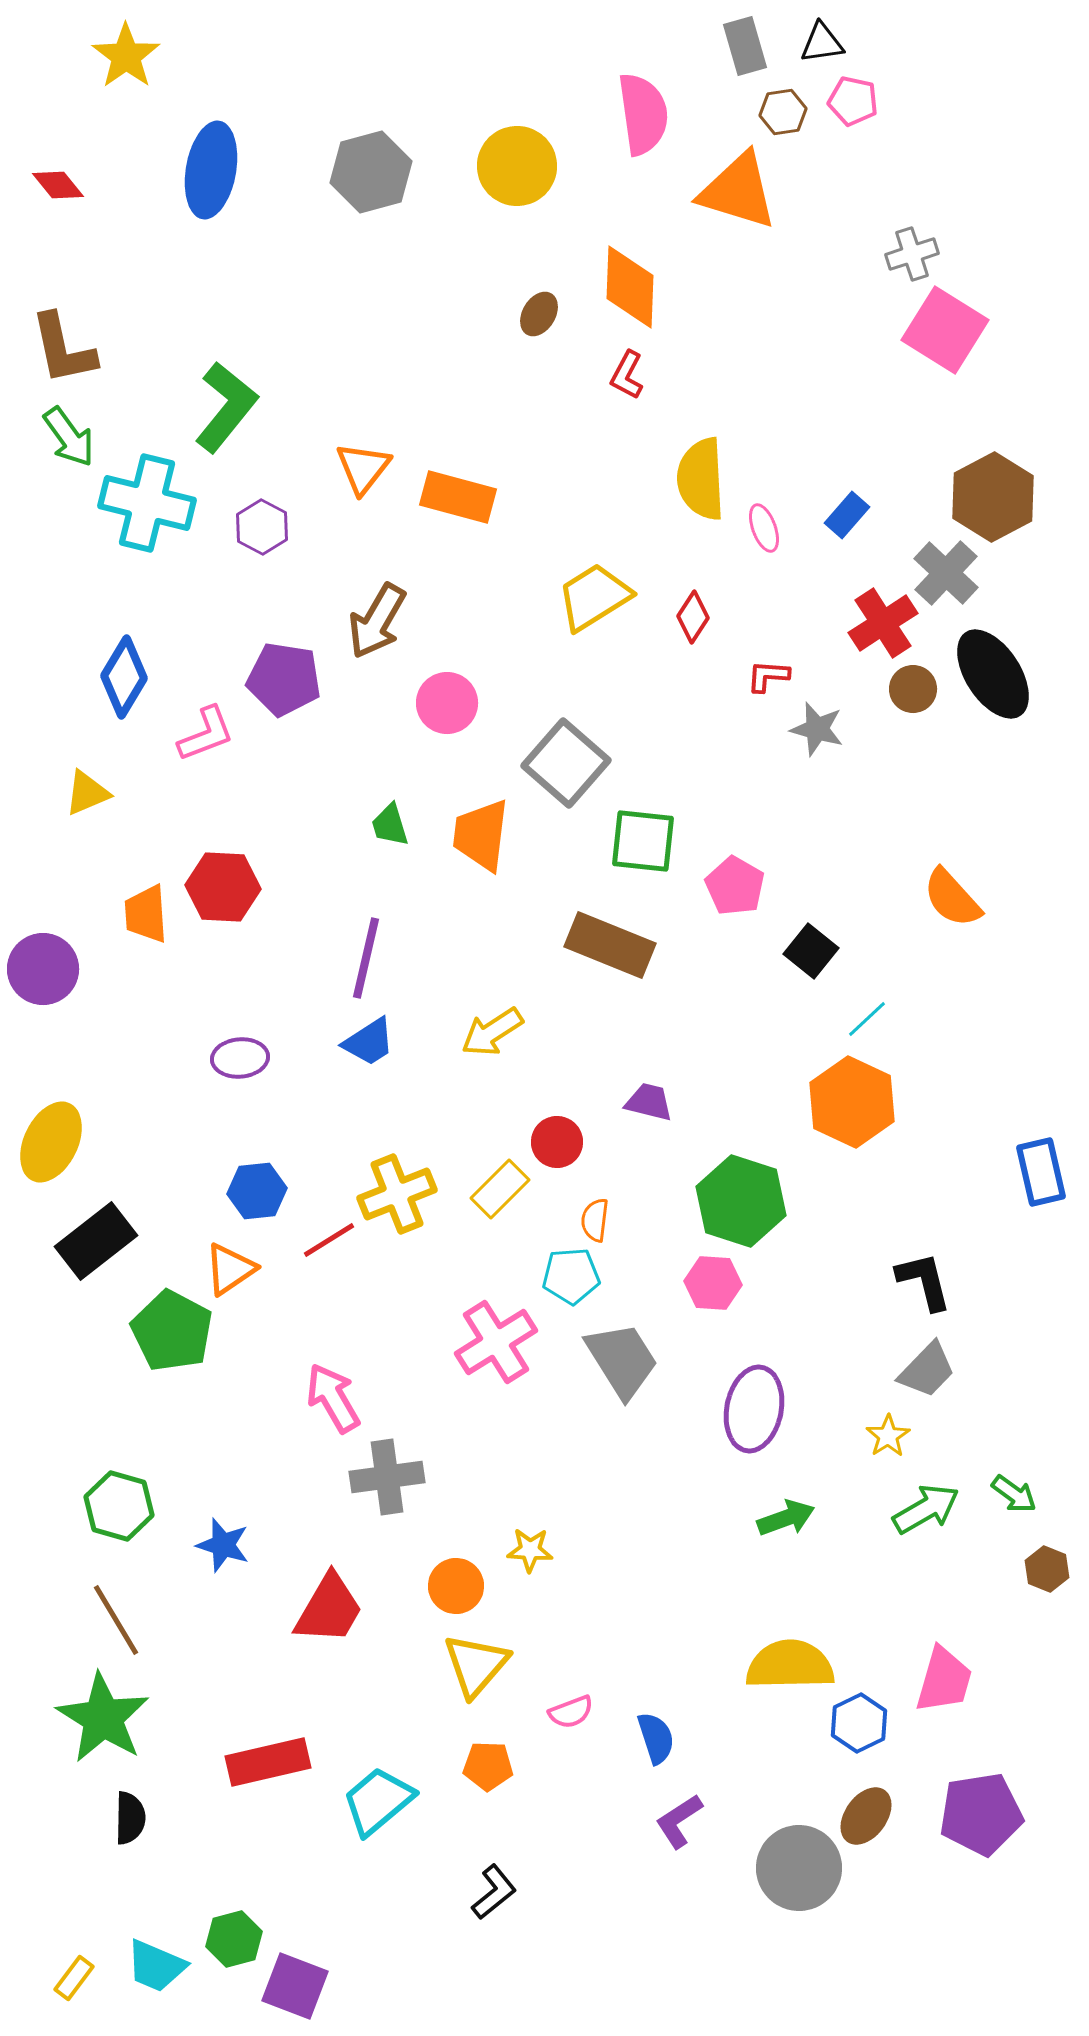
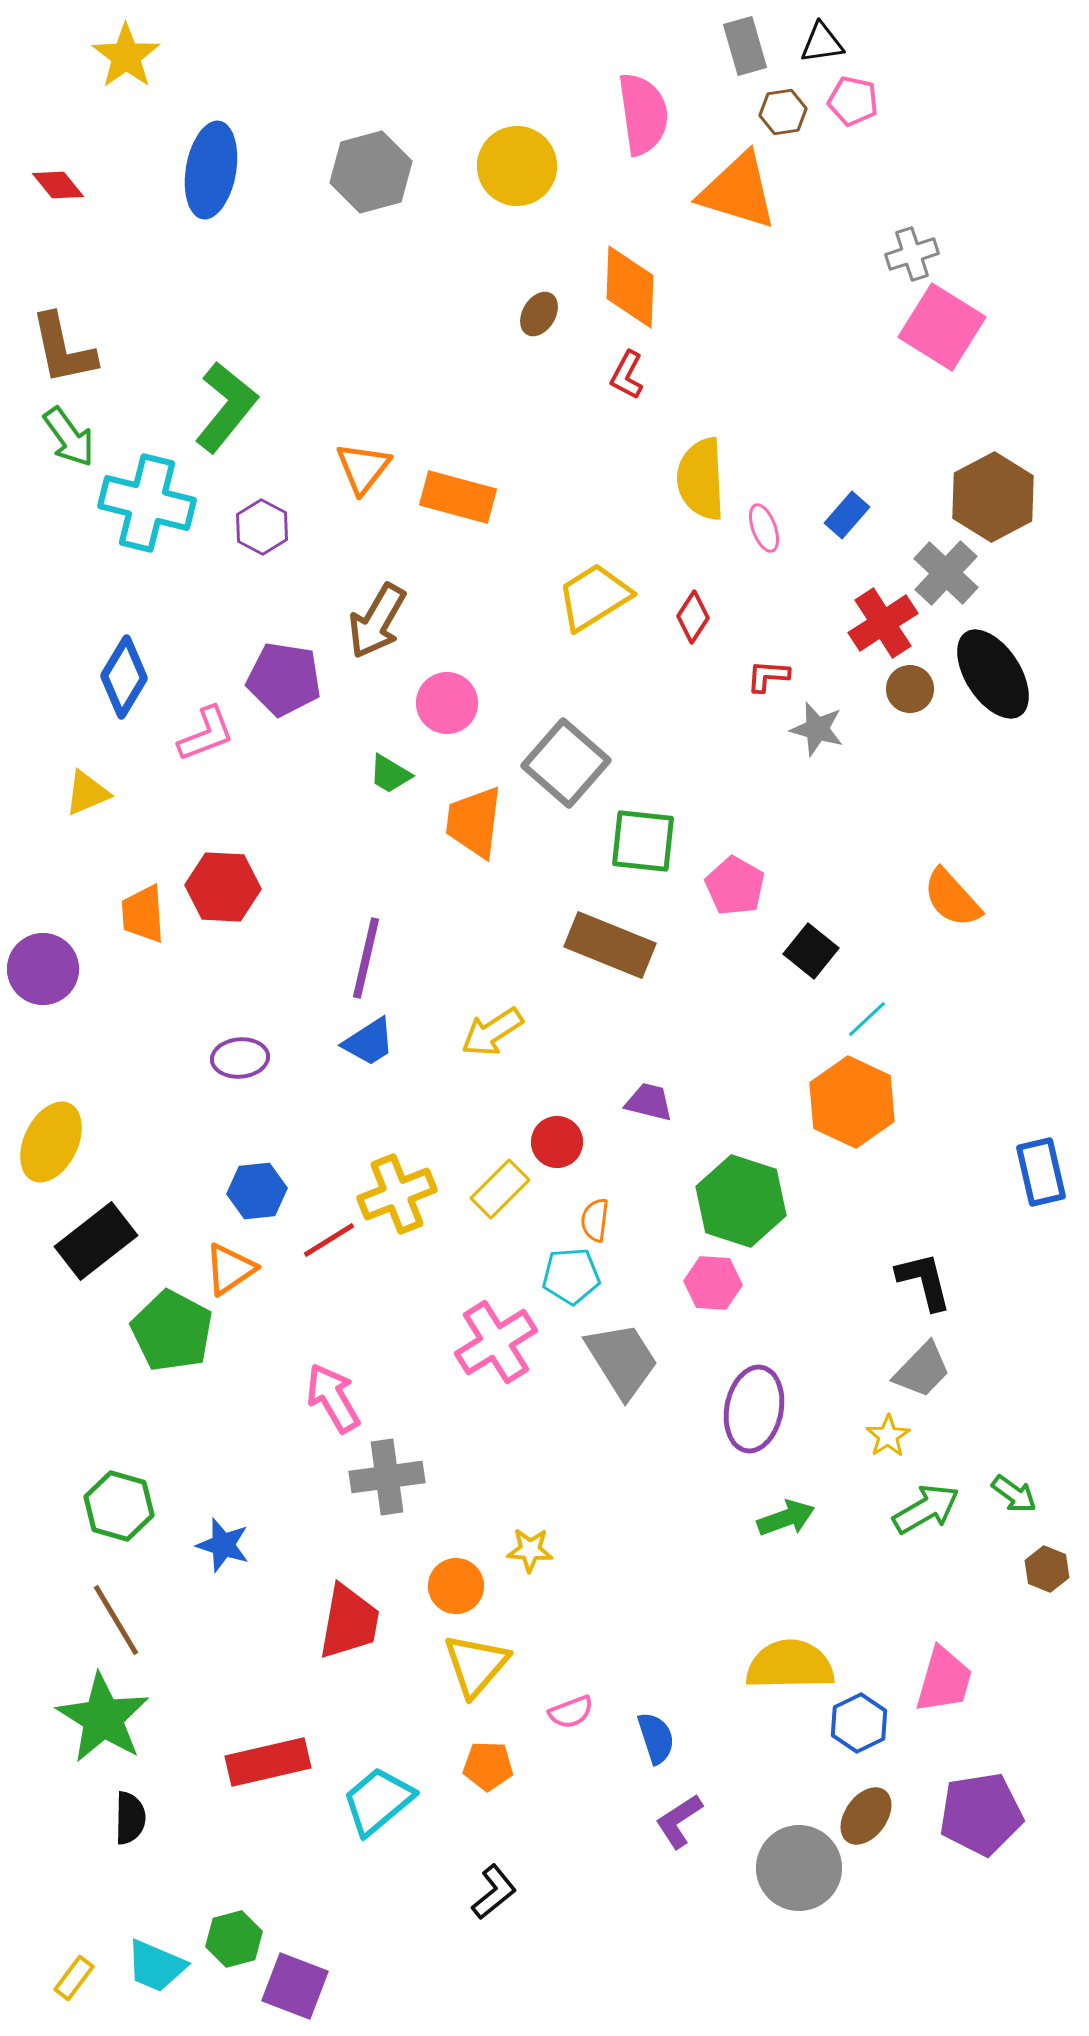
pink square at (945, 330): moved 3 px left, 3 px up
brown circle at (913, 689): moved 3 px left
green trapezoid at (390, 825): moved 51 px up; rotated 42 degrees counterclockwise
orange trapezoid at (481, 835): moved 7 px left, 13 px up
orange trapezoid at (146, 914): moved 3 px left
gray trapezoid at (927, 1370): moved 5 px left
red trapezoid at (329, 1609): moved 20 px right, 13 px down; rotated 20 degrees counterclockwise
